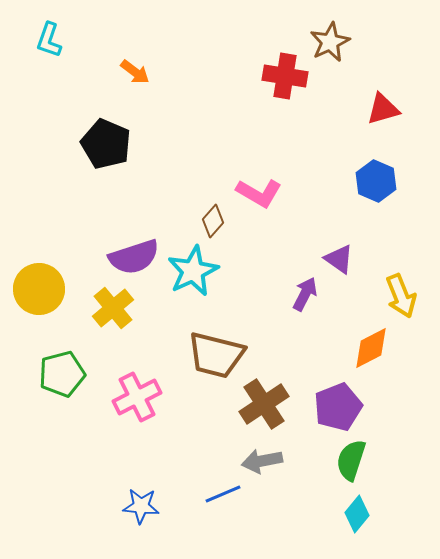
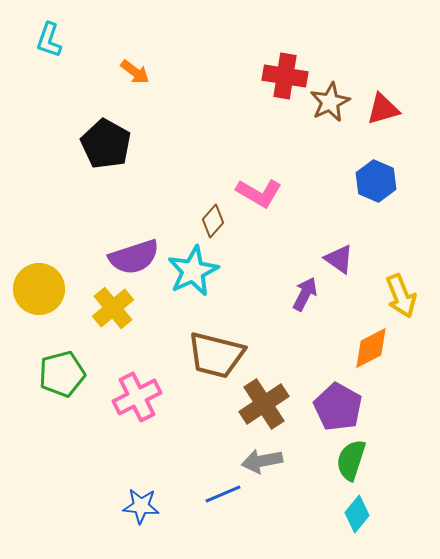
brown star: moved 60 px down
black pentagon: rotated 6 degrees clockwise
purple pentagon: rotated 21 degrees counterclockwise
